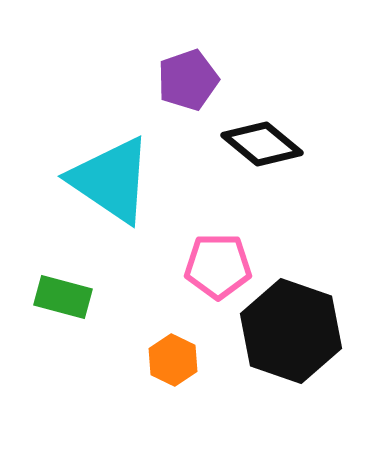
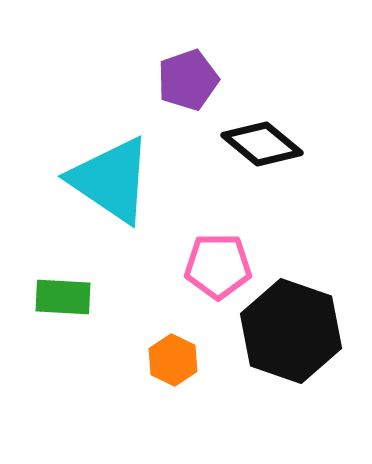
green rectangle: rotated 12 degrees counterclockwise
